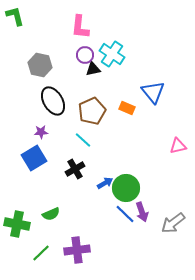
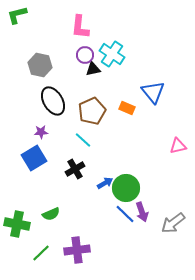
green L-shape: moved 2 px right, 1 px up; rotated 90 degrees counterclockwise
